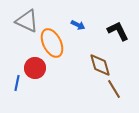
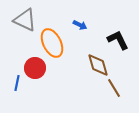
gray triangle: moved 2 px left, 1 px up
blue arrow: moved 2 px right
black L-shape: moved 9 px down
brown diamond: moved 2 px left
brown line: moved 1 px up
